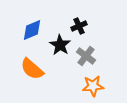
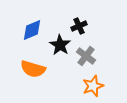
orange semicircle: moved 1 px right; rotated 25 degrees counterclockwise
orange star: rotated 15 degrees counterclockwise
